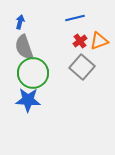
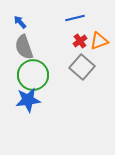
blue arrow: rotated 56 degrees counterclockwise
green circle: moved 2 px down
blue star: rotated 10 degrees counterclockwise
